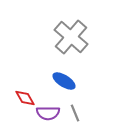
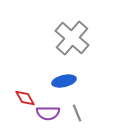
gray cross: moved 1 px right, 1 px down
blue ellipse: rotated 45 degrees counterclockwise
gray line: moved 2 px right
